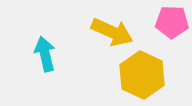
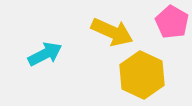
pink pentagon: rotated 28 degrees clockwise
cyan arrow: rotated 76 degrees clockwise
